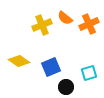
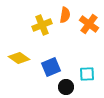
orange semicircle: moved 3 px up; rotated 119 degrees counterclockwise
orange cross: rotated 30 degrees counterclockwise
yellow diamond: moved 3 px up
cyan square: moved 2 px left, 1 px down; rotated 14 degrees clockwise
